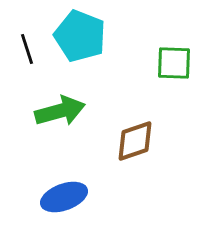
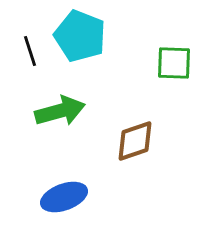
black line: moved 3 px right, 2 px down
